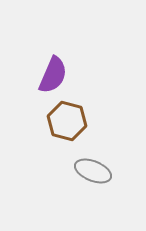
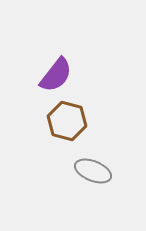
purple semicircle: moved 3 px right; rotated 15 degrees clockwise
